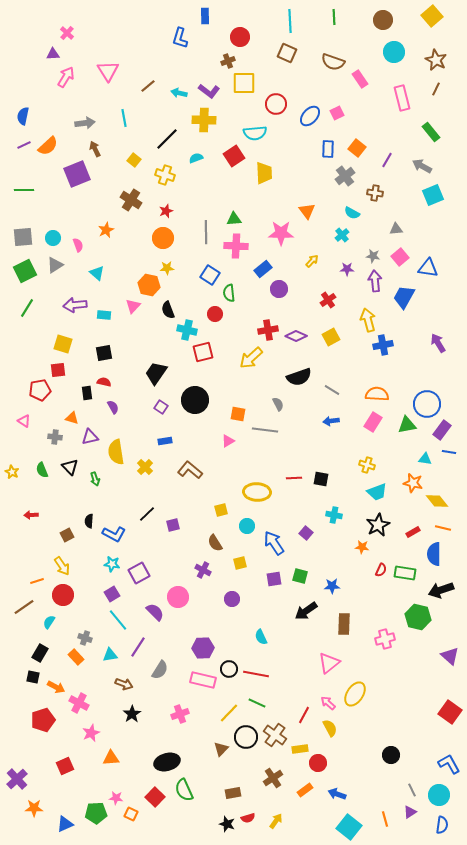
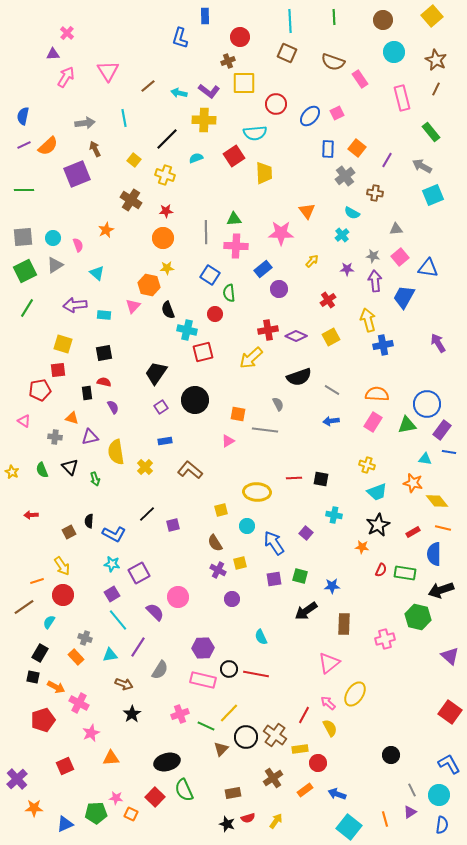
red star at (166, 211): rotated 16 degrees clockwise
purple square at (161, 407): rotated 24 degrees clockwise
brown square at (67, 535): moved 2 px right, 3 px up
purple cross at (203, 570): moved 15 px right
green line at (257, 703): moved 51 px left, 23 px down
